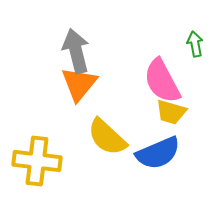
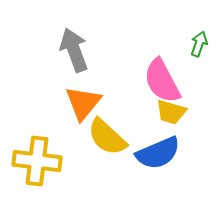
green arrow: moved 4 px right; rotated 30 degrees clockwise
gray arrow: moved 2 px left, 1 px up; rotated 6 degrees counterclockwise
orange triangle: moved 4 px right, 19 px down
